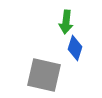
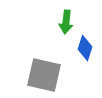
blue diamond: moved 10 px right
